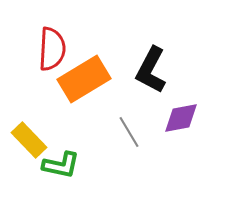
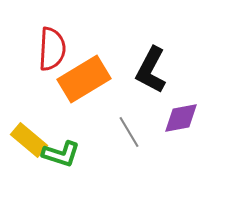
yellow rectangle: rotated 6 degrees counterclockwise
green L-shape: moved 11 px up; rotated 6 degrees clockwise
